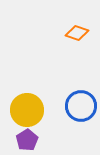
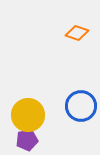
yellow circle: moved 1 px right, 5 px down
purple pentagon: rotated 20 degrees clockwise
